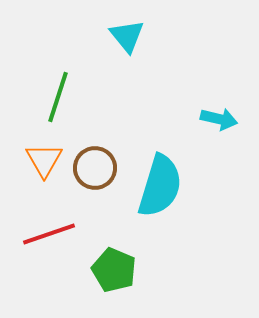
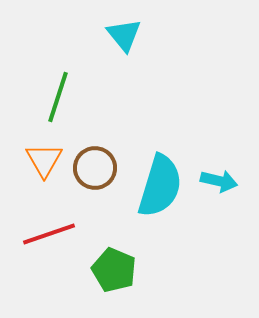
cyan triangle: moved 3 px left, 1 px up
cyan arrow: moved 62 px down
